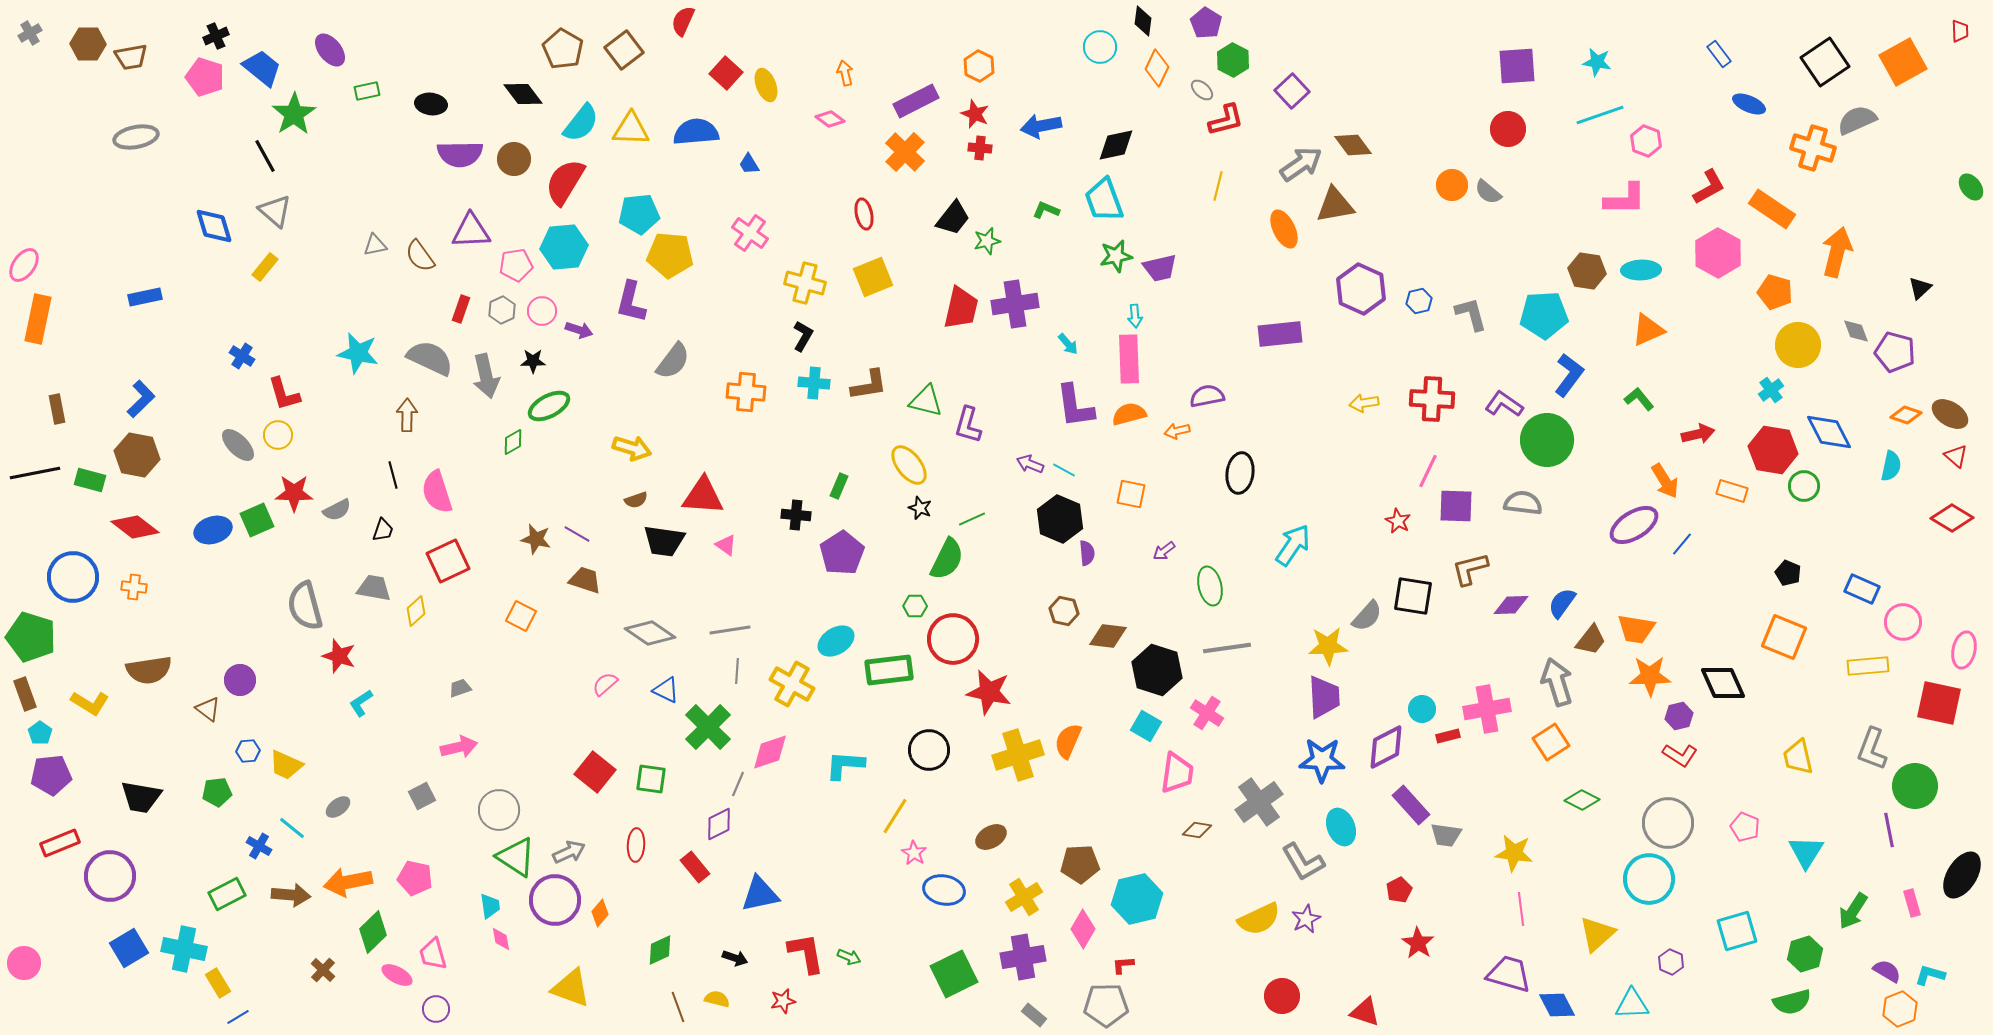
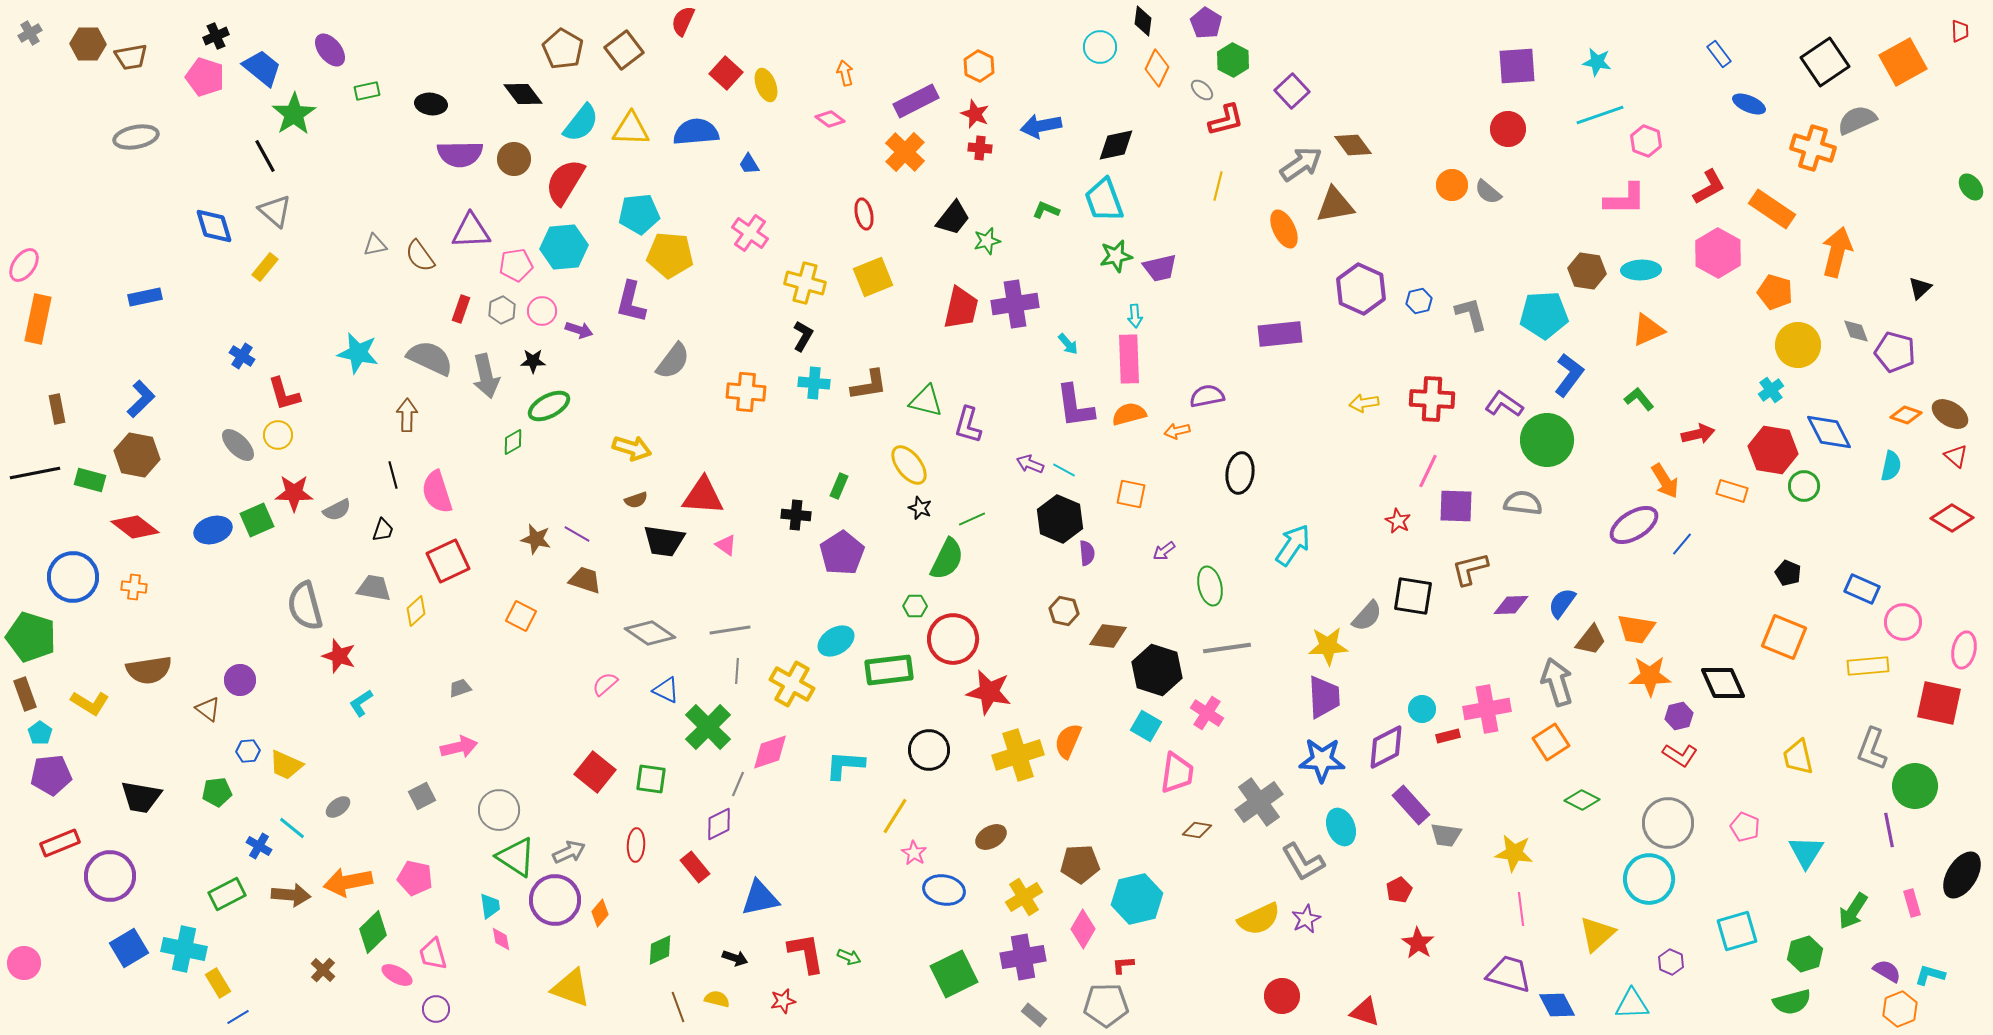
blue triangle at (760, 894): moved 4 px down
